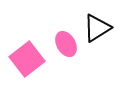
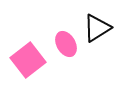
pink square: moved 1 px right, 1 px down
